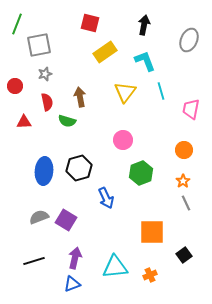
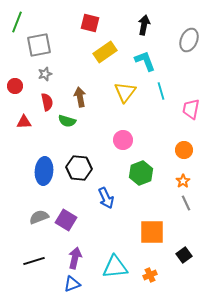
green line: moved 2 px up
black hexagon: rotated 20 degrees clockwise
